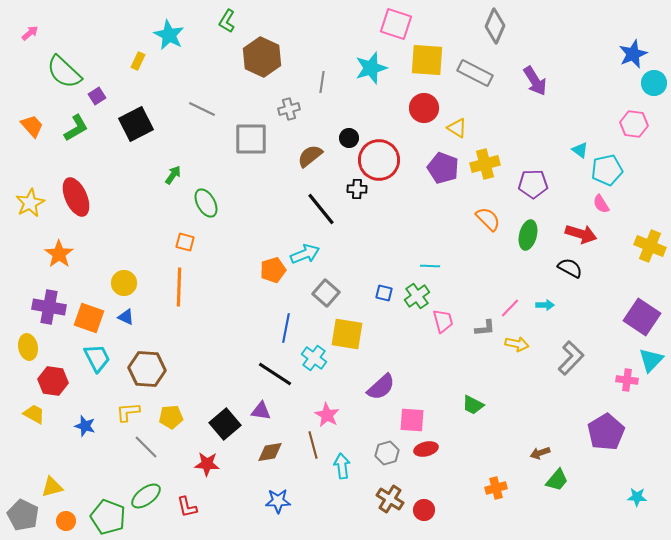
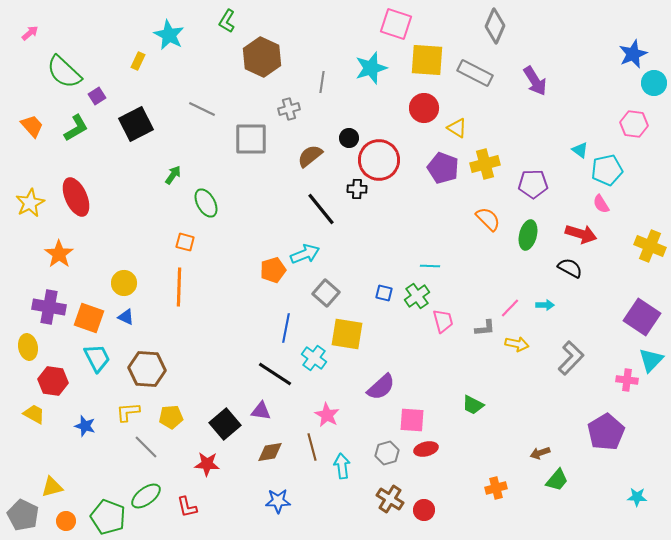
brown line at (313, 445): moved 1 px left, 2 px down
